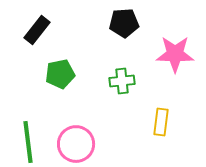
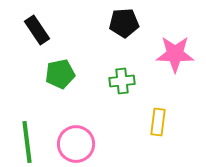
black rectangle: rotated 72 degrees counterclockwise
yellow rectangle: moved 3 px left
green line: moved 1 px left
